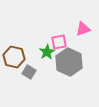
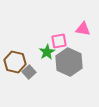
pink triangle: rotated 28 degrees clockwise
pink square: moved 1 px up
brown hexagon: moved 1 px right, 5 px down
gray square: rotated 16 degrees clockwise
